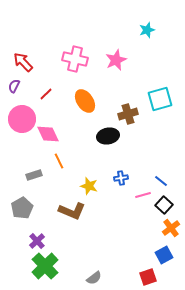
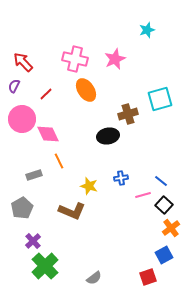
pink star: moved 1 px left, 1 px up
orange ellipse: moved 1 px right, 11 px up
purple cross: moved 4 px left
